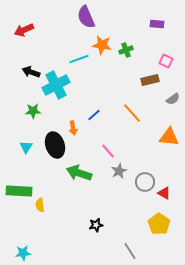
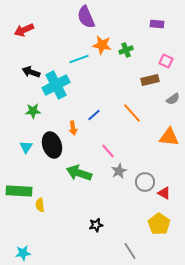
black ellipse: moved 3 px left
